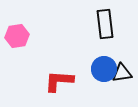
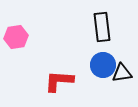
black rectangle: moved 3 px left, 3 px down
pink hexagon: moved 1 px left, 1 px down
blue circle: moved 1 px left, 4 px up
